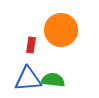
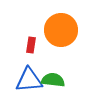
blue triangle: moved 1 px right, 1 px down
